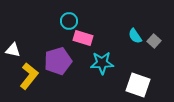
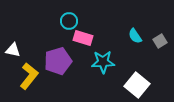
gray square: moved 6 px right; rotated 16 degrees clockwise
cyan star: moved 1 px right, 1 px up
white square: moved 1 px left; rotated 20 degrees clockwise
